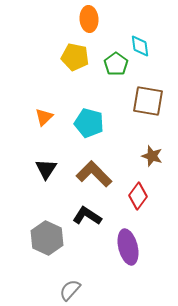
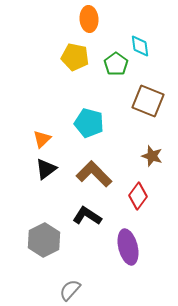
brown square: rotated 12 degrees clockwise
orange triangle: moved 2 px left, 22 px down
black triangle: rotated 20 degrees clockwise
gray hexagon: moved 3 px left, 2 px down; rotated 8 degrees clockwise
